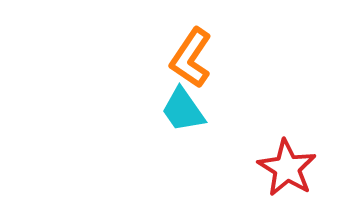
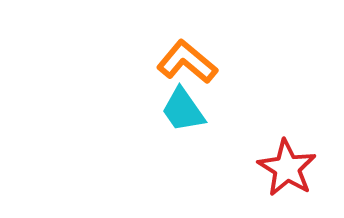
orange L-shape: moved 4 px left, 4 px down; rotated 96 degrees clockwise
